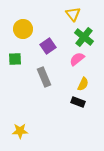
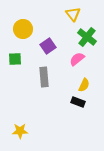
green cross: moved 3 px right
gray rectangle: rotated 18 degrees clockwise
yellow semicircle: moved 1 px right, 1 px down
